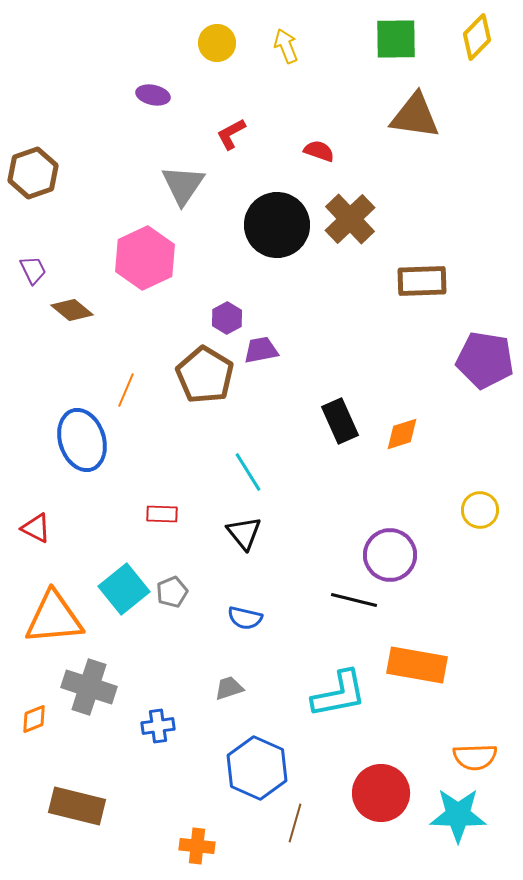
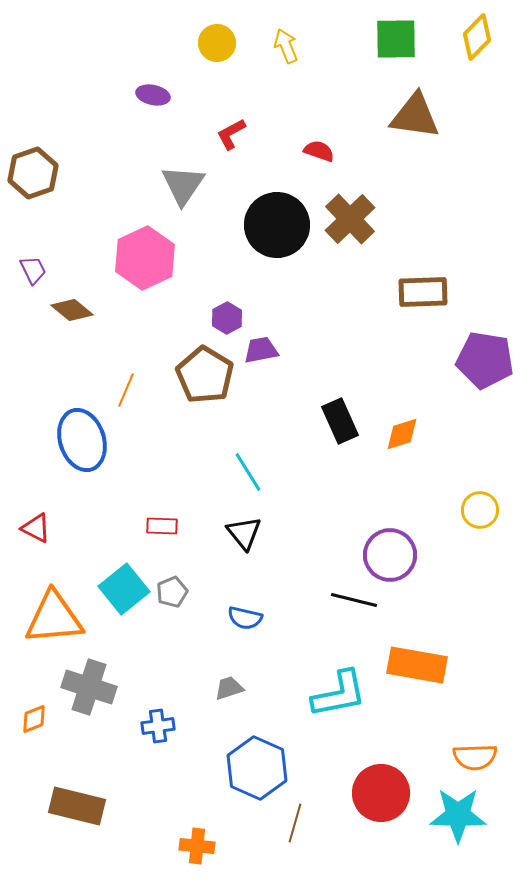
brown rectangle at (422, 281): moved 1 px right, 11 px down
red rectangle at (162, 514): moved 12 px down
